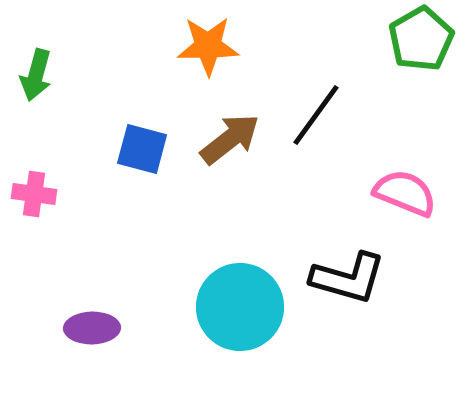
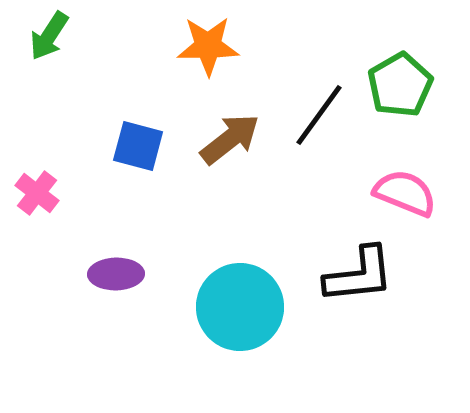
green pentagon: moved 21 px left, 46 px down
green arrow: moved 13 px right, 39 px up; rotated 18 degrees clockwise
black line: moved 3 px right
blue square: moved 4 px left, 3 px up
pink cross: moved 3 px right, 1 px up; rotated 30 degrees clockwise
black L-shape: moved 11 px right, 3 px up; rotated 22 degrees counterclockwise
purple ellipse: moved 24 px right, 54 px up
